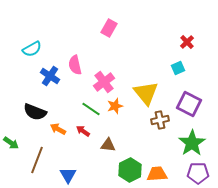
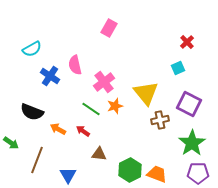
black semicircle: moved 3 px left
brown triangle: moved 9 px left, 9 px down
orange trapezoid: rotated 25 degrees clockwise
